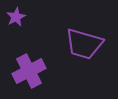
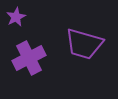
purple cross: moved 13 px up
